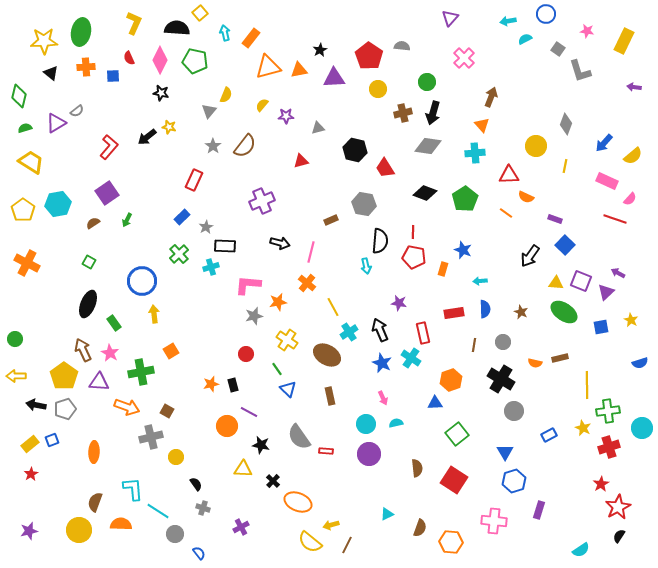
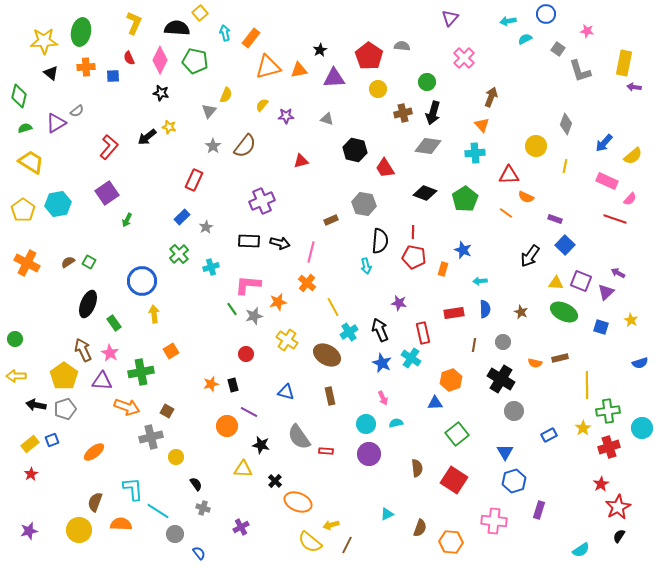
yellow rectangle at (624, 41): moved 22 px down; rotated 15 degrees counterclockwise
gray triangle at (318, 128): moved 9 px right, 9 px up; rotated 32 degrees clockwise
brown semicircle at (93, 223): moved 25 px left, 39 px down
black rectangle at (225, 246): moved 24 px right, 5 px up
green ellipse at (564, 312): rotated 8 degrees counterclockwise
blue square at (601, 327): rotated 28 degrees clockwise
green line at (277, 369): moved 45 px left, 60 px up
purple triangle at (99, 382): moved 3 px right, 1 px up
blue triangle at (288, 389): moved 2 px left, 3 px down; rotated 30 degrees counterclockwise
yellow star at (583, 428): rotated 14 degrees clockwise
orange ellipse at (94, 452): rotated 50 degrees clockwise
black cross at (273, 481): moved 2 px right
